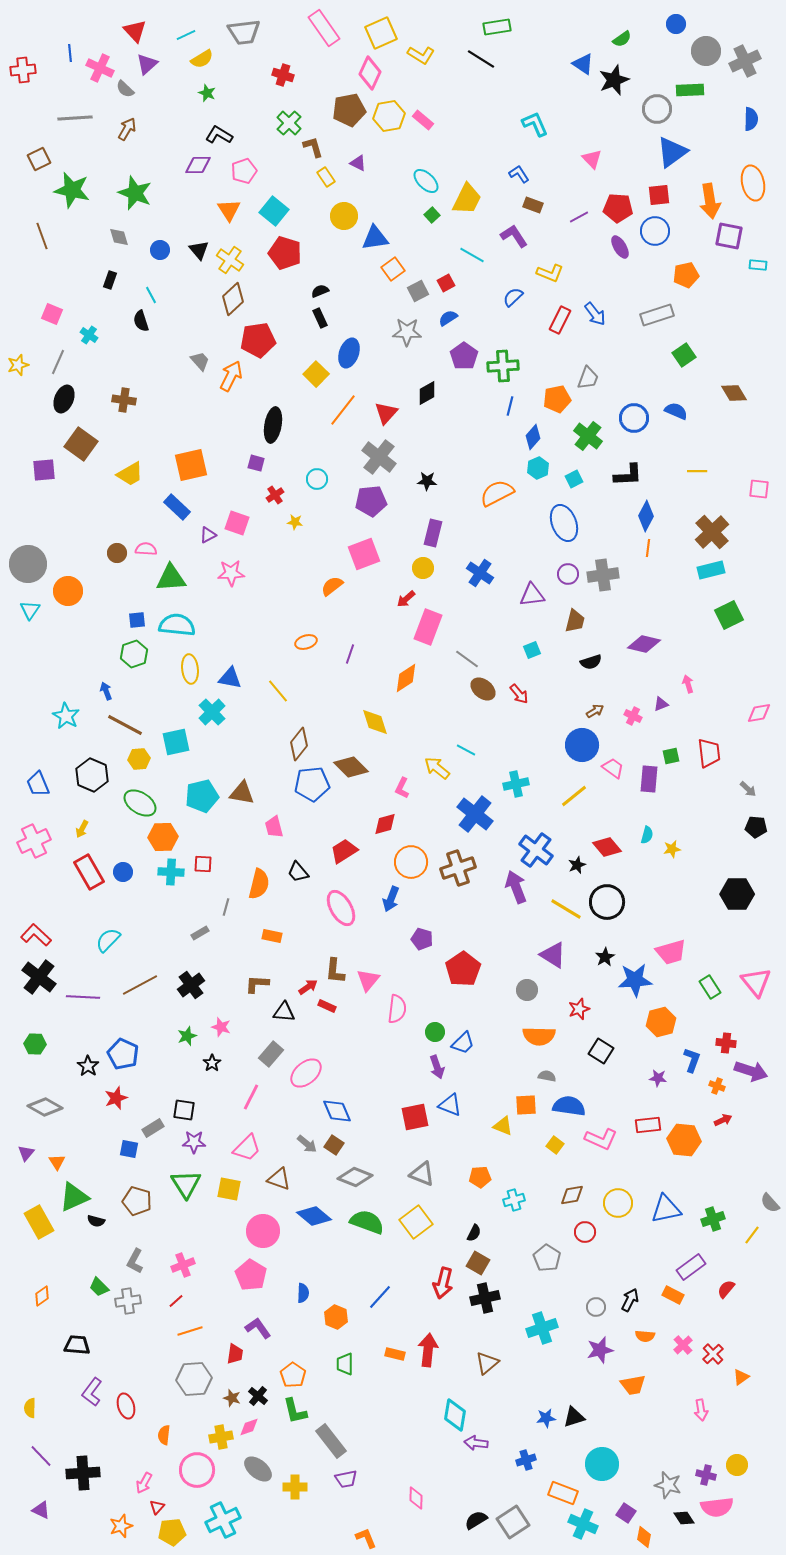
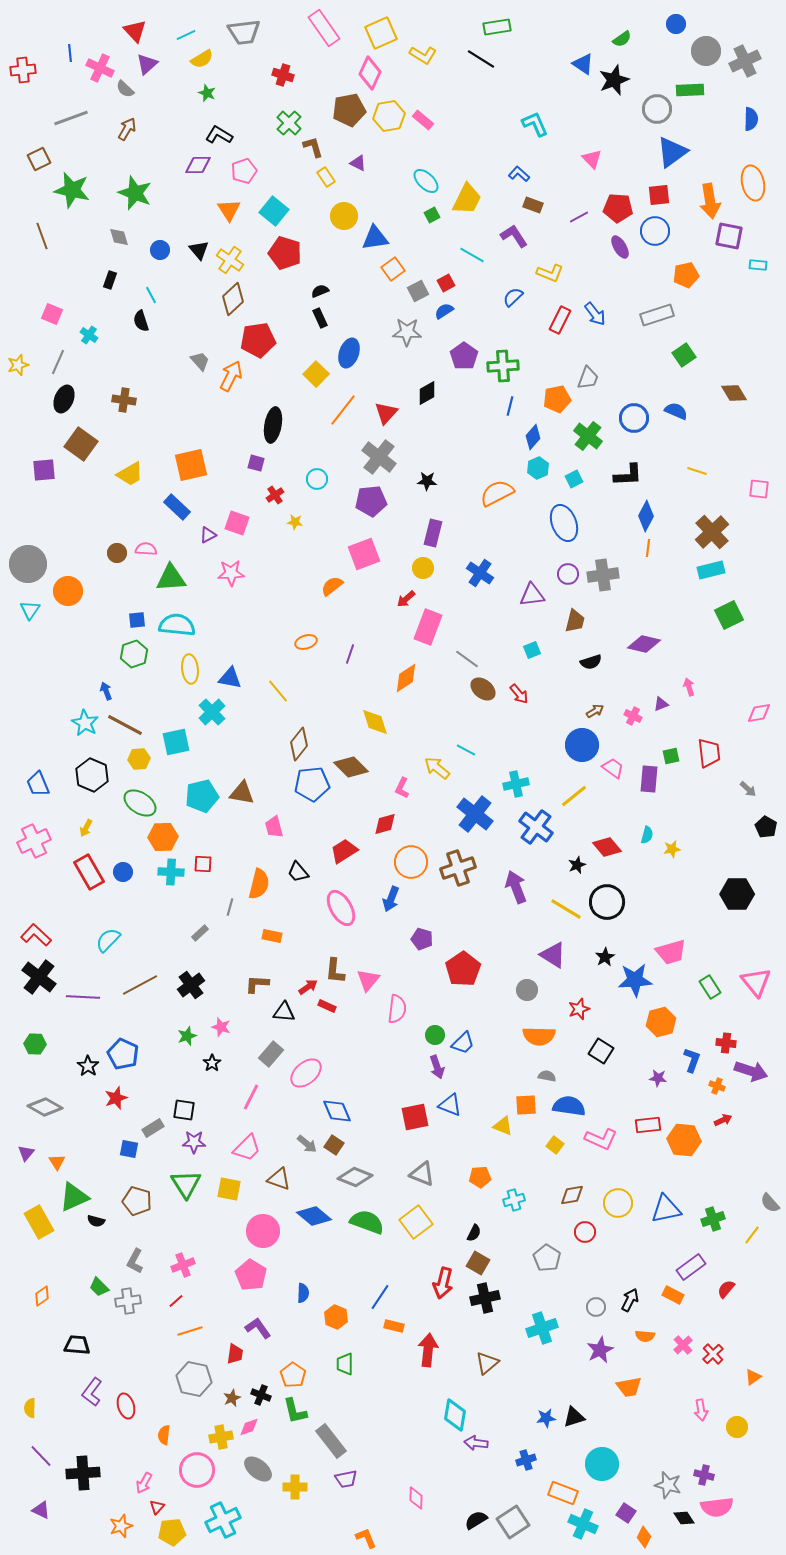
yellow L-shape at (421, 55): moved 2 px right
gray line at (75, 118): moved 4 px left; rotated 16 degrees counterclockwise
blue L-shape at (519, 174): rotated 15 degrees counterclockwise
green square at (432, 215): rotated 14 degrees clockwise
blue semicircle at (448, 318): moved 4 px left, 7 px up
yellow line at (697, 471): rotated 18 degrees clockwise
pink arrow at (688, 684): moved 1 px right, 3 px down
cyan star at (66, 716): moved 19 px right, 7 px down
black pentagon at (756, 827): moved 10 px right; rotated 25 degrees clockwise
yellow arrow at (82, 829): moved 4 px right, 1 px up
blue cross at (536, 850): moved 23 px up
gray line at (226, 907): moved 4 px right
gray rectangle at (200, 933): rotated 12 degrees counterclockwise
green circle at (435, 1032): moved 3 px down
blue line at (380, 1297): rotated 8 degrees counterclockwise
purple star at (600, 1350): rotated 12 degrees counterclockwise
orange rectangle at (395, 1354): moved 1 px left, 28 px up
orange triangle at (741, 1377): moved 12 px right
gray hexagon at (194, 1379): rotated 16 degrees clockwise
orange trapezoid at (633, 1385): moved 4 px left, 2 px down
black cross at (258, 1396): moved 3 px right, 1 px up; rotated 18 degrees counterclockwise
brown star at (232, 1398): rotated 30 degrees clockwise
yellow circle at (737, 1465): moved 38 px up
purple cross at (706, 1475): moved 2 px left
orange diamond at (644, 1537): rotated 15 degrees clockwise
